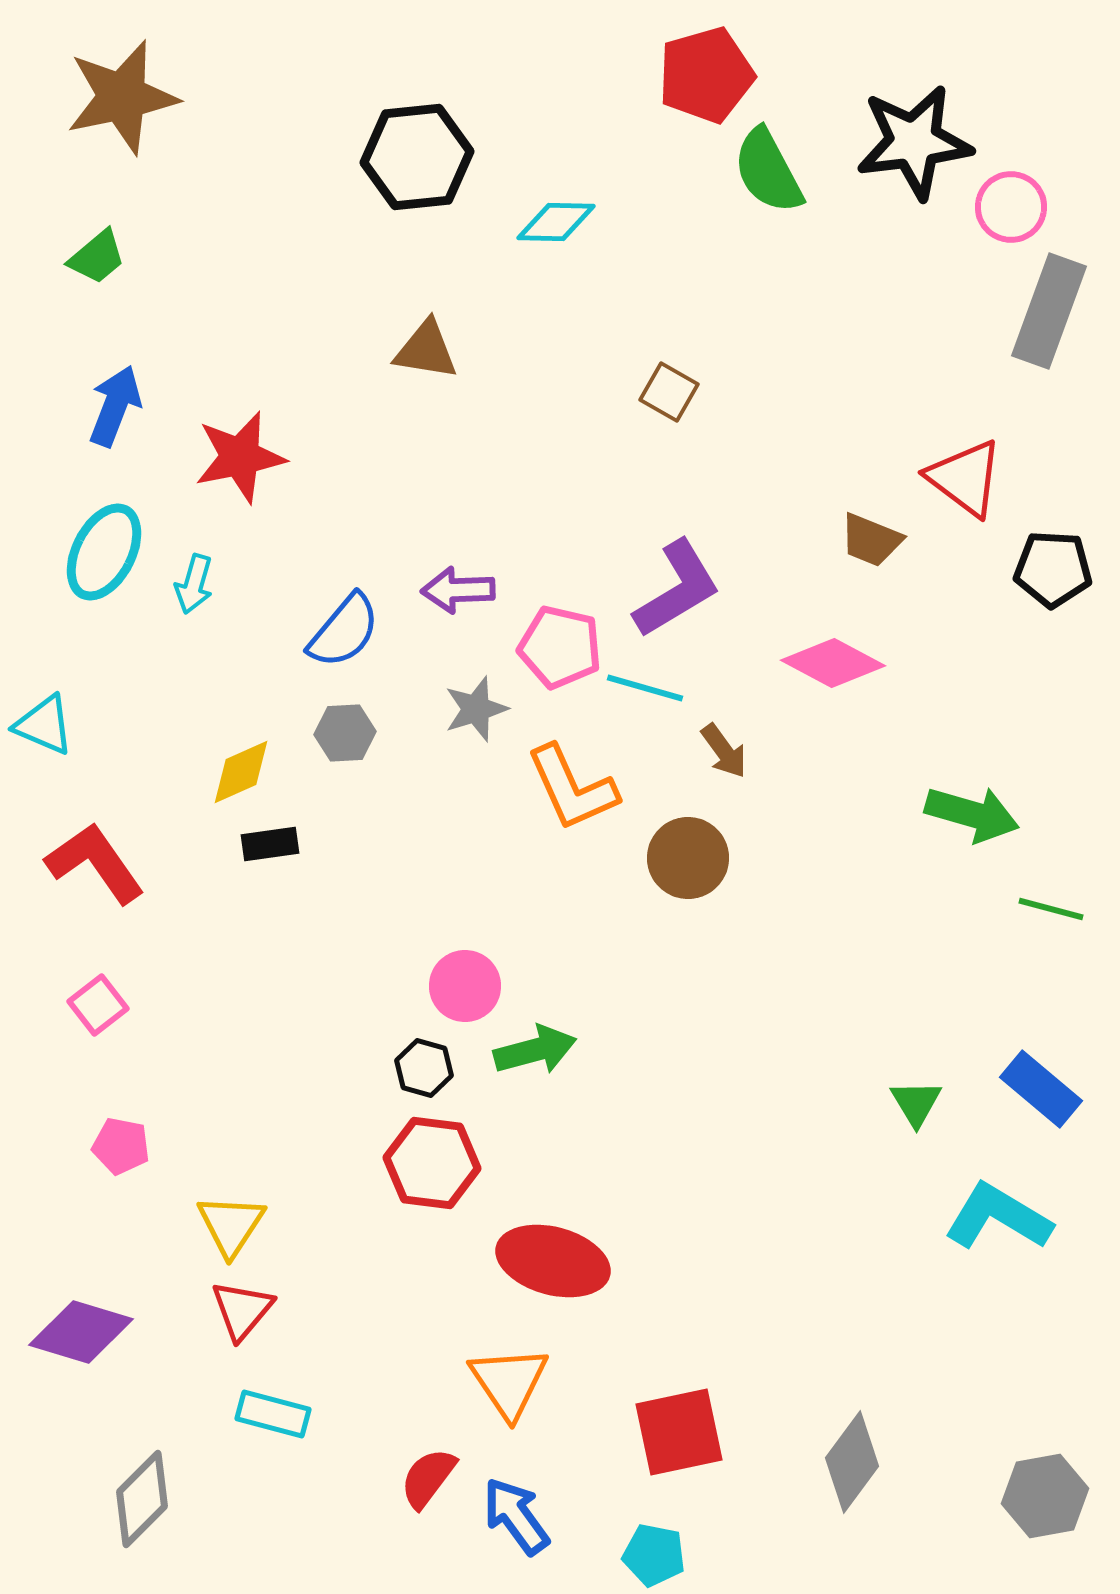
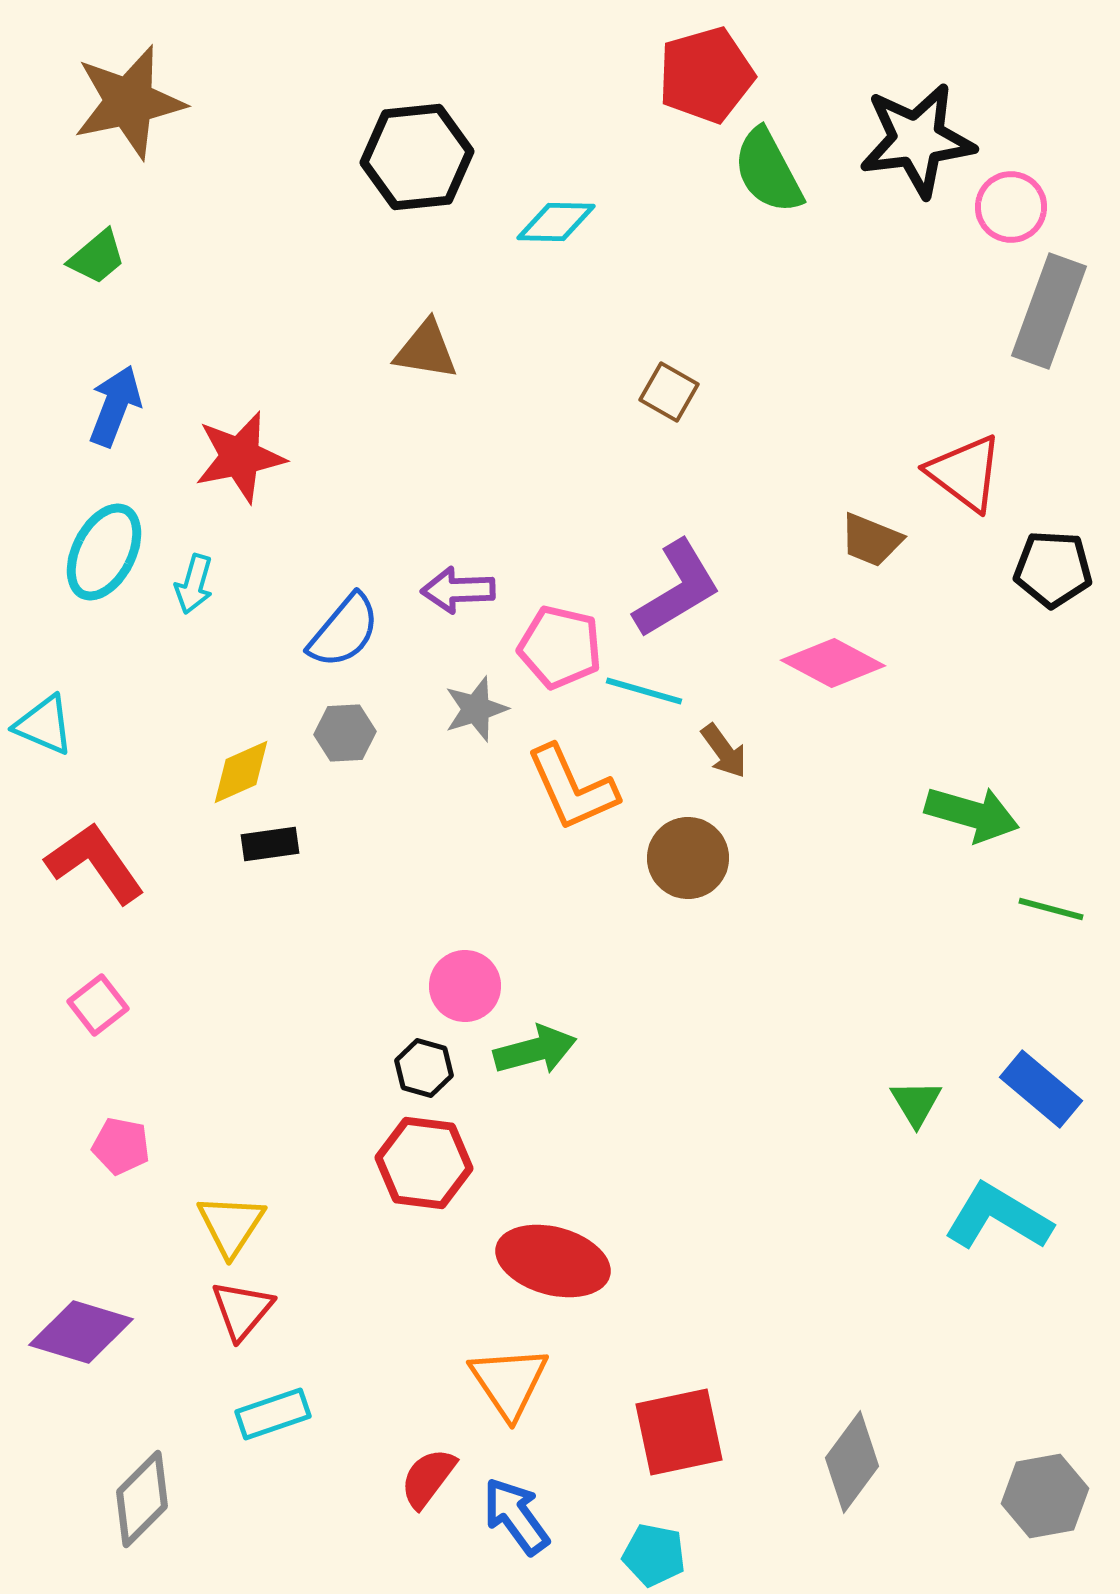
brown star at (122, 97): moved 7 px right, 5 px down
black star at (914, 142): moved 3 px right, 2 px up
red triangle at (965, 478): moved 5 px up
cyan line at (645, 688): moved 1 px left, 3 px down
red hexagon at (432, 1163): moved 8 px left
cyan rectangle at (273, 1414): rotated 34 degrees counterclockwise
